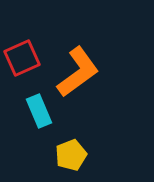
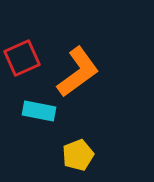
cyan rectangle: rotated 56 degrees counterclockwise
yellow pentagon: moved 7 px right
